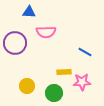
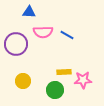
pink semicircle: moved 3 px left
purple circle: moved 1 px right, 1 px down
blue line: moved 18 px left, 17 px up
pink star: moved 1 px right, 2 px up
yellow circle: moved 4 px left, 5 px up
green circle: moved 1 px right, 3 px up
